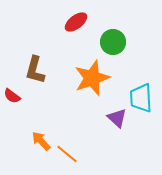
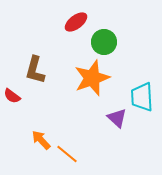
green circle: moved 9 px left
cyan trapezoid: moved 1 px right, 1 px up
orange arrow: moved 1 px up
